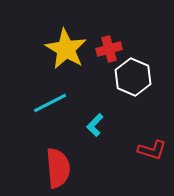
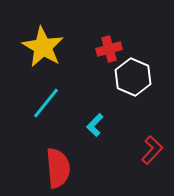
yellow star: moved 23 px left, 2 px up
cyan line: moved 4 px left; rotated 24 degrees counterclockwise
red L-shape: rotated 64 degrees counterclockwise
